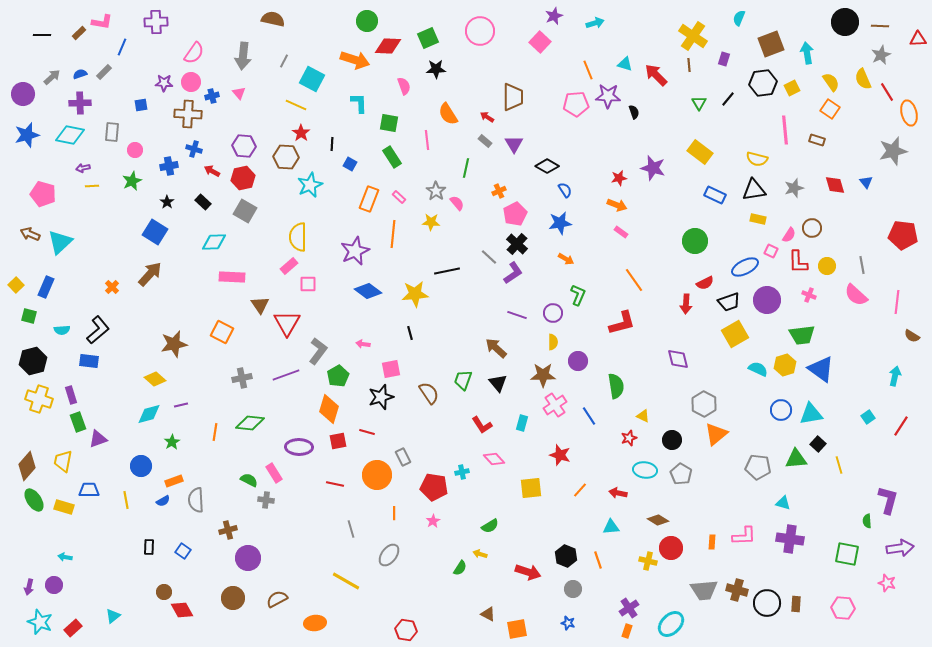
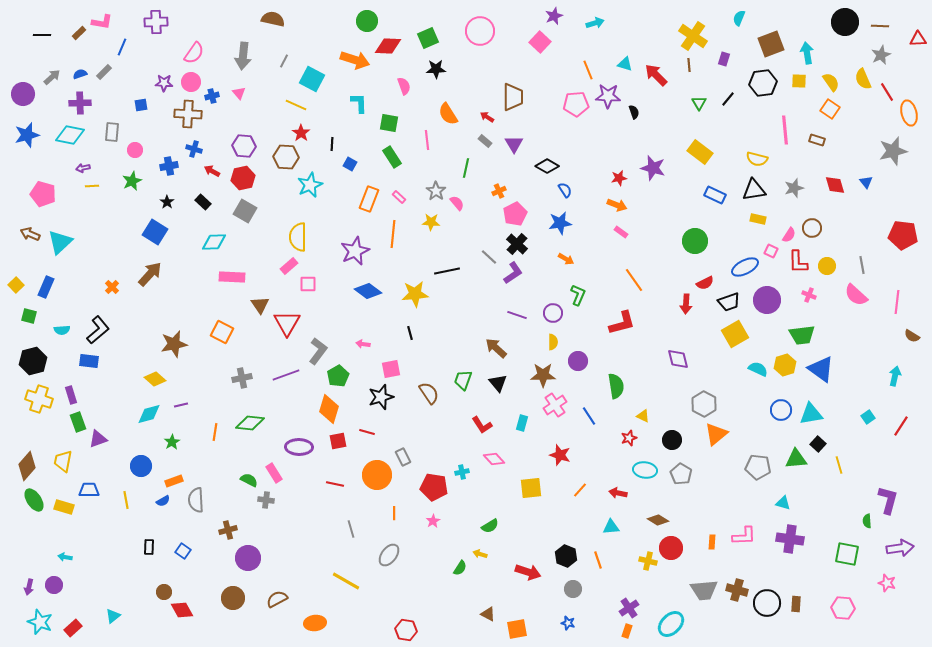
yellow square at (792, 88): moved 7 px right, 7 px up; rotated 28 degrees clockwise
